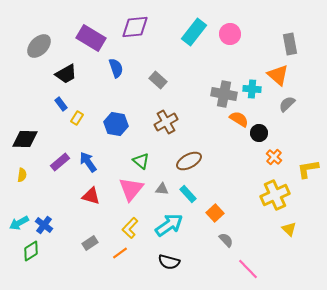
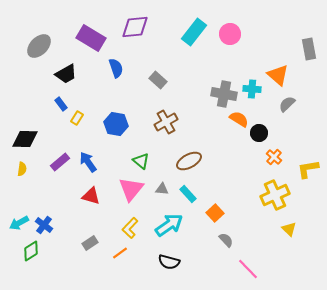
gray rectangle at (290, 44): moved 19 px right, 5 px down
yellow semicircle at (22, 175): moved 6 px up
